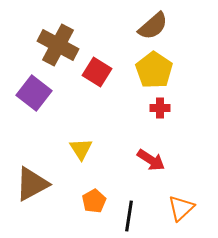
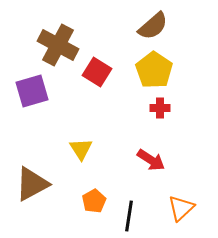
purple square: moved 2 px left, 2 px up; rotated 36 degrees clockwise
